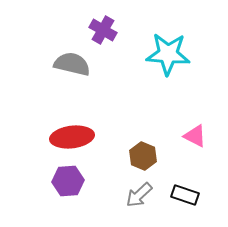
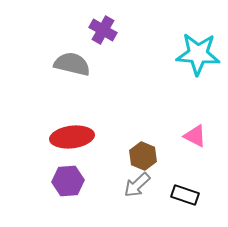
cyan star: moved 30 px right
gray arrow: moved 2 px left, 10 px up
